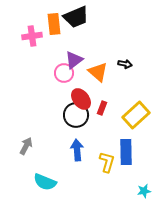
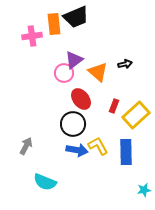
black arrow: rotated 24 degrees counterclockwise
red rectangle: moved 12 px right, 2 px up
black circle: moved 3 px left, 9 px down
blue arrow: rotated 105 degrees clockwise
yellow L-shape: moved 9 px left, 16 px up; rotated 45 degrees counterclockwise
cyan star: moved 1 px up
